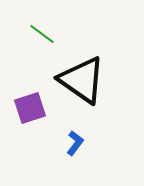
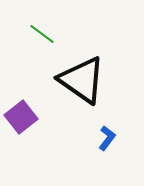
purple square: moved 9 px left, 9 px down; rotated 20 degrees counterclockwise
blue L-shape: moved 32 px right, 5 px up
